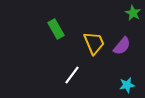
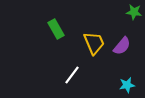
green star: moved 1 px right, 1 px up; rotated 21 degrees counterclockwise
